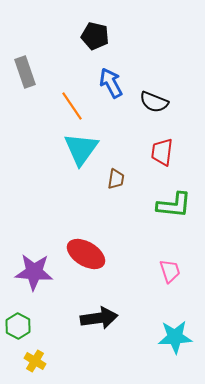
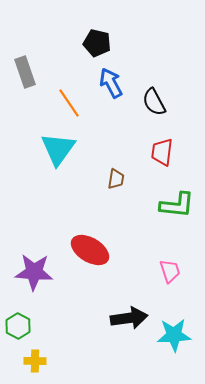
black pentagon: moved 2 px right, 7 px down
black semicircle: rotated 40 degrees clockwise
orange line: moved 3 px left, 3 px up
cyan triangle: moved 23 px left
green L-shape: moved 3 px right
red ellipse: moved 4 px right, 4 px up
black arrow: moved 30 px right
cyan star: moved 1 px left, 2 px up
yellow cross: rotated 30 degrees counterclockwise
